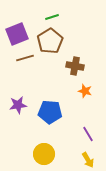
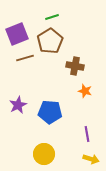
purple star: rotated 18 degrees counterclockwise
purple line: moved 1 px left; rotated 21 degrees clockwise
yellow arrow: moved 3 px right, 1 px up; rotated 42 degrees counterclockwise
